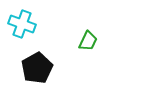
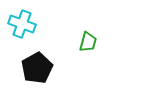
green trapezoid: moved 1 px down; rotated 10 degrees counterclockwise
